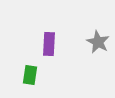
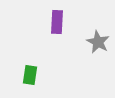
purple rectangle: moved 8 px right, 22 px up
